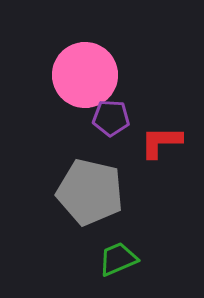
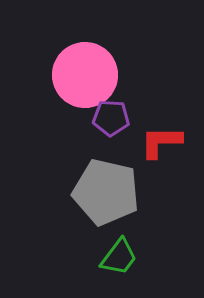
gray pentagon: moved 16 px right
green trapezoid: moved 1 px right, 2 px up; rotated 150 degrees clockwise
